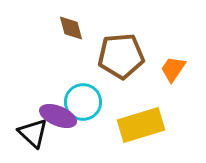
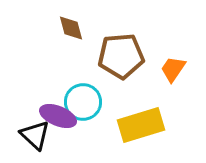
black triangle: moved 2 px right, 2 px down
